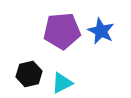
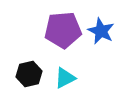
purple pentagon: moved 1 px right, 1 px up
cyan triangle: moved 3 px right, 5 px up
